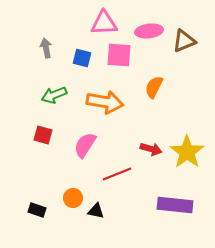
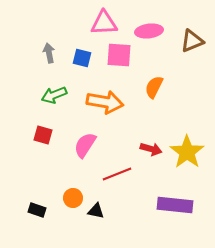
brown triangle: moved 8 px right
gray arrow: moved 3 px right, 5 px down
